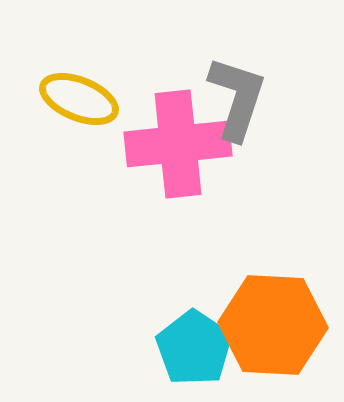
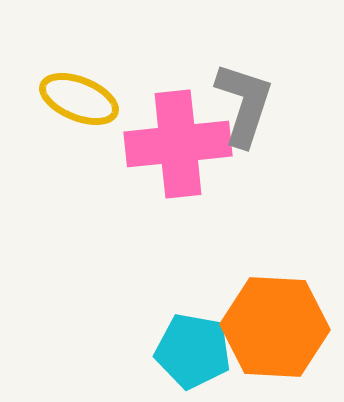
gray L-shape: moved 7 px right, 6 px down
orange hexagon: moved 2 px right, 2 px down
cyan pentagon: moved 1 px left, 3 px down; rotated 24 degrees counterclockwise
